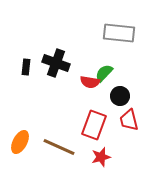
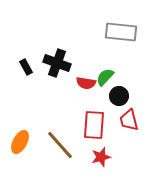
gray rectangle: moved 2 px right, 1 px up
black cross: moved 1 px right
black rectangle: rotated 35 degrees counterclockwise
green semicircle: moved 1 px right, 4 px down
red semicircle: moved 4 px left, 1 px down
black circle: moved 1 px left
red rectangle: rotated 16 degrees counterclockwise
brown line: moved 1 px right, 2 px up; rotated 24 degrees clockwise
